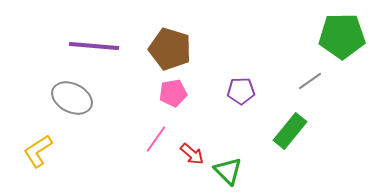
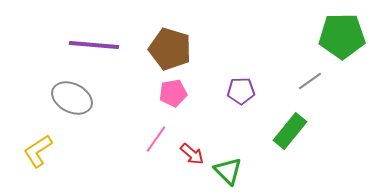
purple line: moved 1 px up
